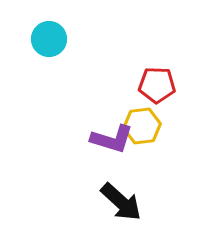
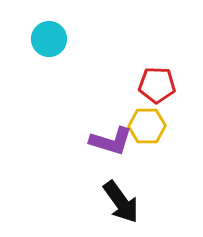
yellow hexagon: moved 5 px right; rotated 6 degrees clockwise
purple L-shape: moved 1 px left, 2 px down
black arrow: rotated 12 degrees clockwise
